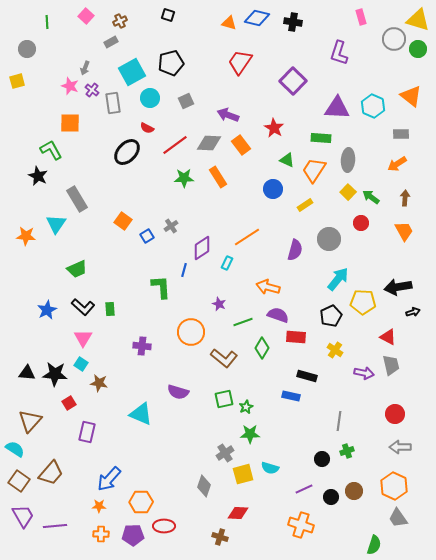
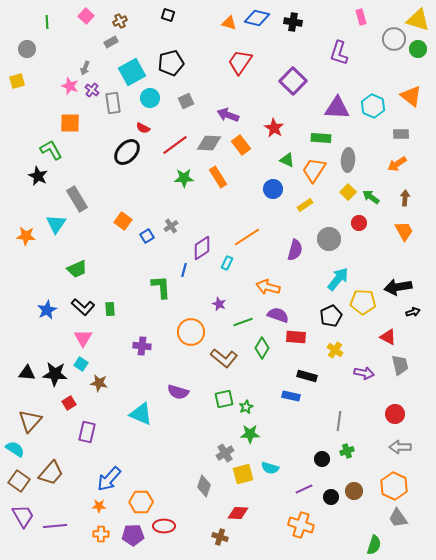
red semicircle at (147, 128): moved 4 px left
red circle at (361, 223): moved 2 px left
gray trapezoid at (391, 365): moved 9 px right
